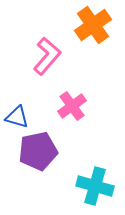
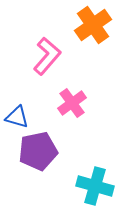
pink cross: moved 3 px up
